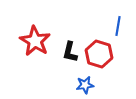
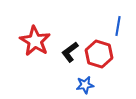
black L-shape: rotated 40 degrees clockwise
